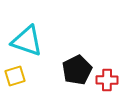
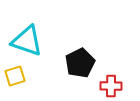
black pentagon: moved 3 px right, 7 px up
red cross: moved 4 px right, 6 px down
